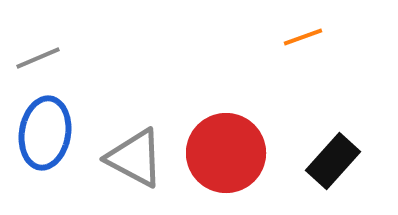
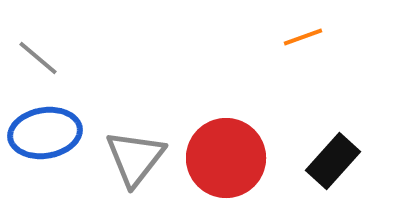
gray line: rotated 63 degrees clockwise
blue ellipse: rotated 72 degrees clockwise
red circle: moved 5 px down
gray triangle: rotated 40 degrees clockwise
